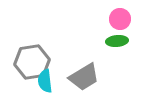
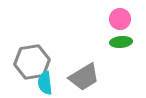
green ellipse: moved 4 px right, 1 px down
cyan semicircle: moved 2 px down
